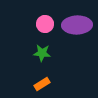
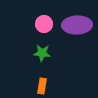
pink circle: moved 1 px left
orange rectangle: moved 2 px down; rotated 49 degrees counterclockwise
